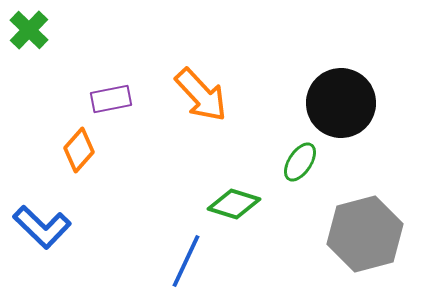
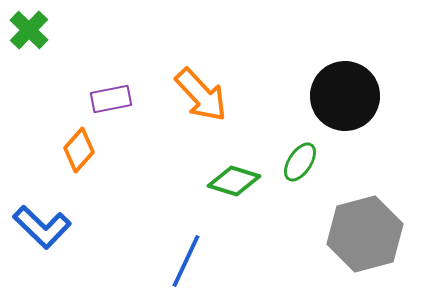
black circle: moved 4 px right, 7 px up
green diamond: moved 23 px up
